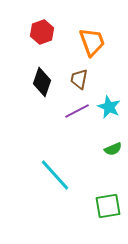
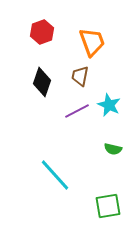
brown trapezoid: moved 1 px right, 3 px up
cyan star: moved 2 px up
green semicircle: rotated 36 degrees clockwise
